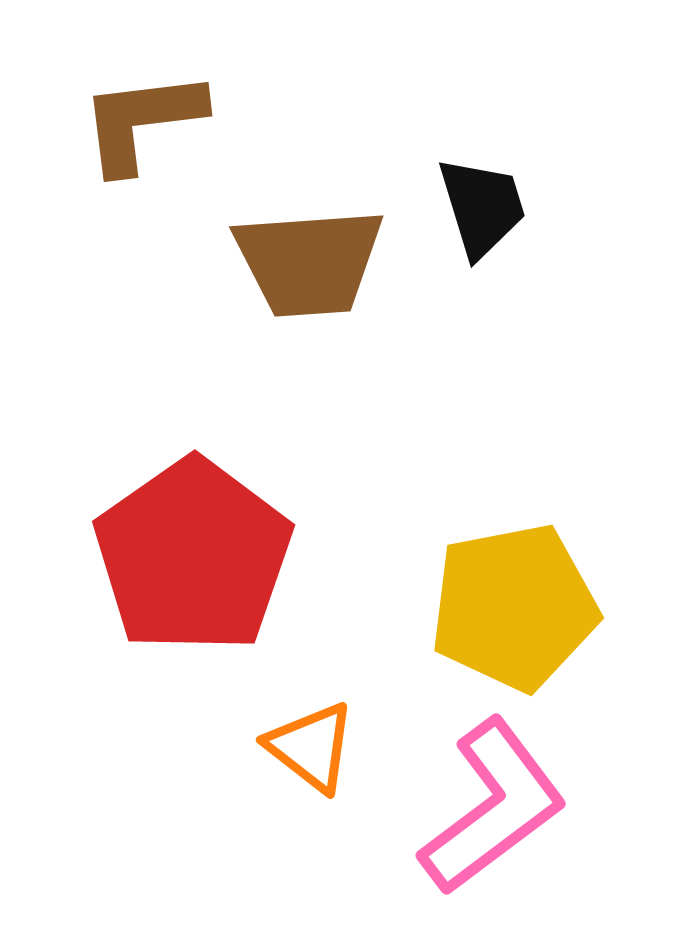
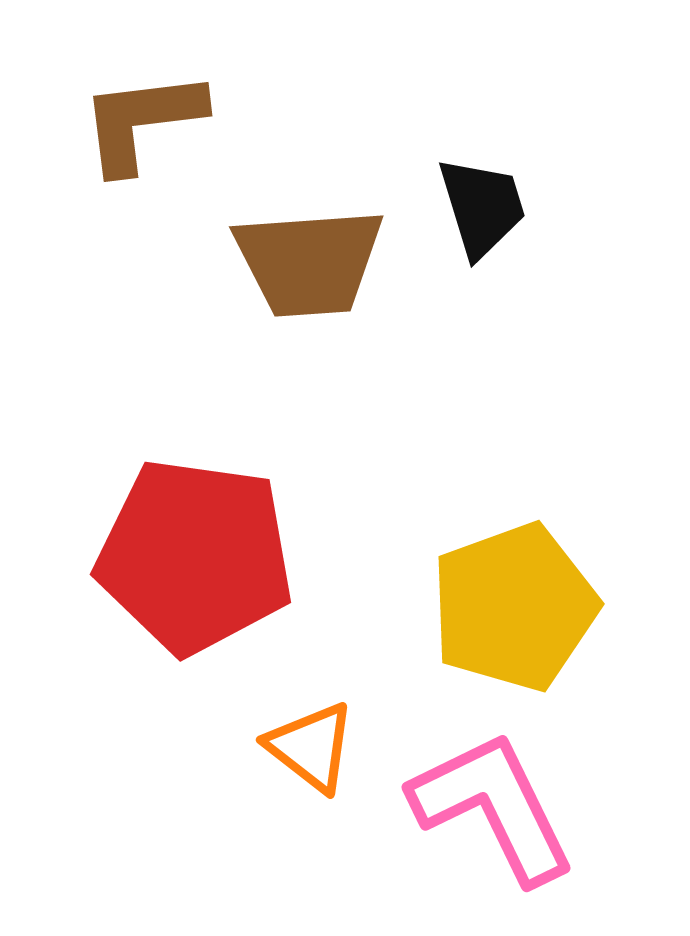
red pentagon: moved 2 px right; rotated 29 degrees counterclockwise
yellow pentagon: rotated 9 degrees counterclockwise
pink L-shape: rotated 79 degrees counterclockwise
